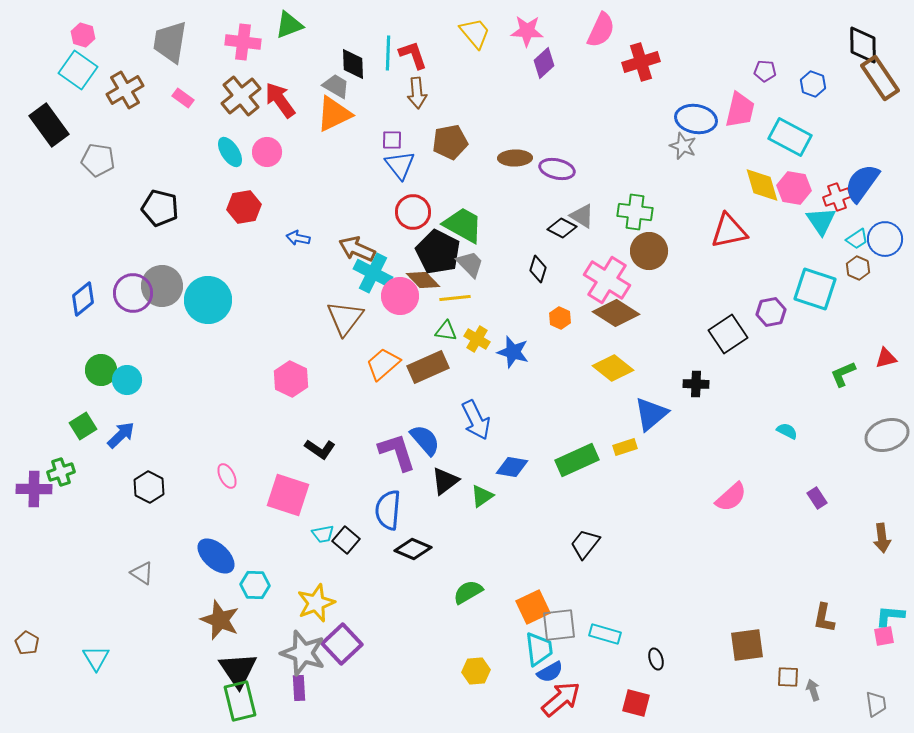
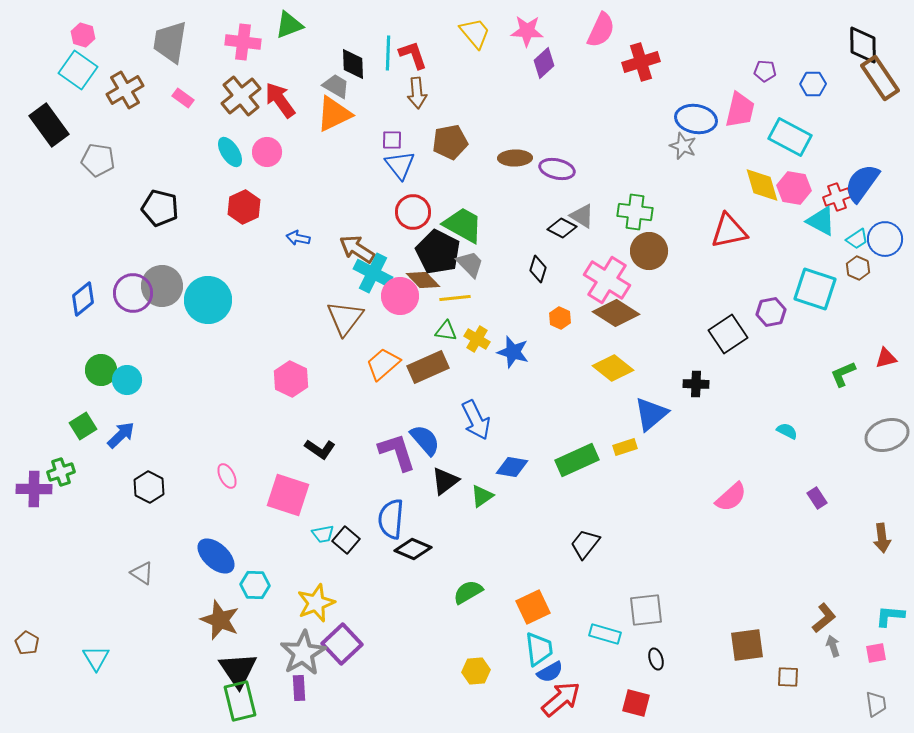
blue hexagon at (813, 84): rotated 20 degrees counterclockwise
red hexagon at (244, 207): rotated 16 degrees counterclockwise
cyan triangle at (821, 221): rotated 28 degrees counterclockwise
brown arrow at (357, 249): rotated 9 degrees clockwise
blue semicircle at (388, 510): moved 3 px right, 9 px down
brown L-shape at (824, 618): rotated 140 degrees counterclockwise
gray square at (559, 625): moved 87 px right, 15 px up
pink square at (884, 636): moved 8 px left, 17 px down
gray star at (303, 653): rotated 24 degrees clockwise
gray arrow at (813, 690): moved 20 px right, 44 px up
